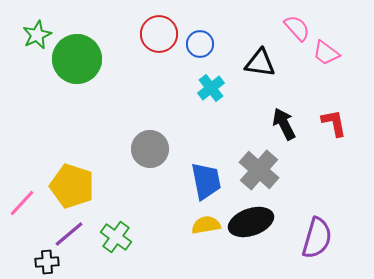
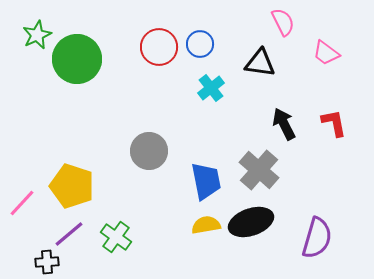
pink semicircle: moved 14 px left, 6 px up; rotated 16 degrees clockwise
red circle: moved 13 px down
gray circle: moved 1 px left, 2 px down
